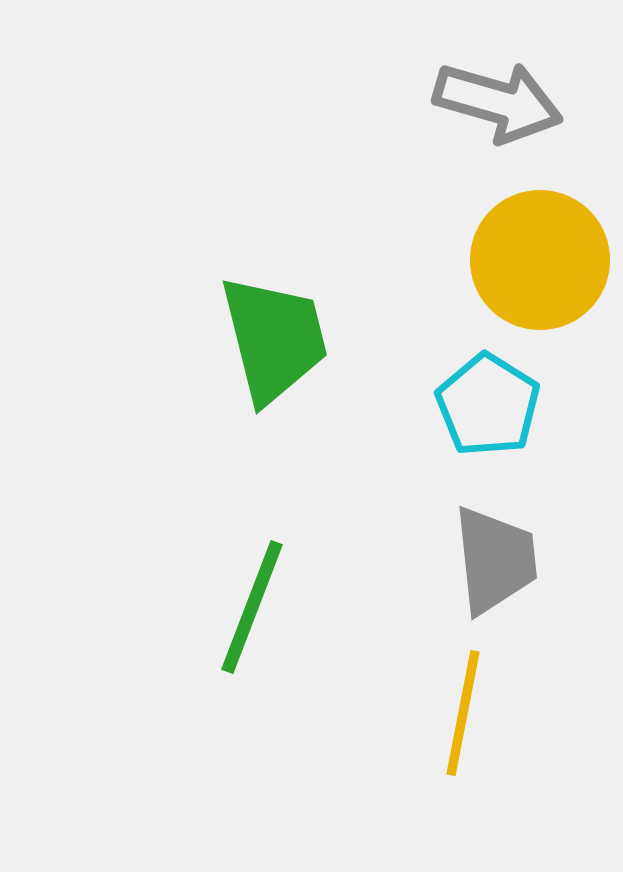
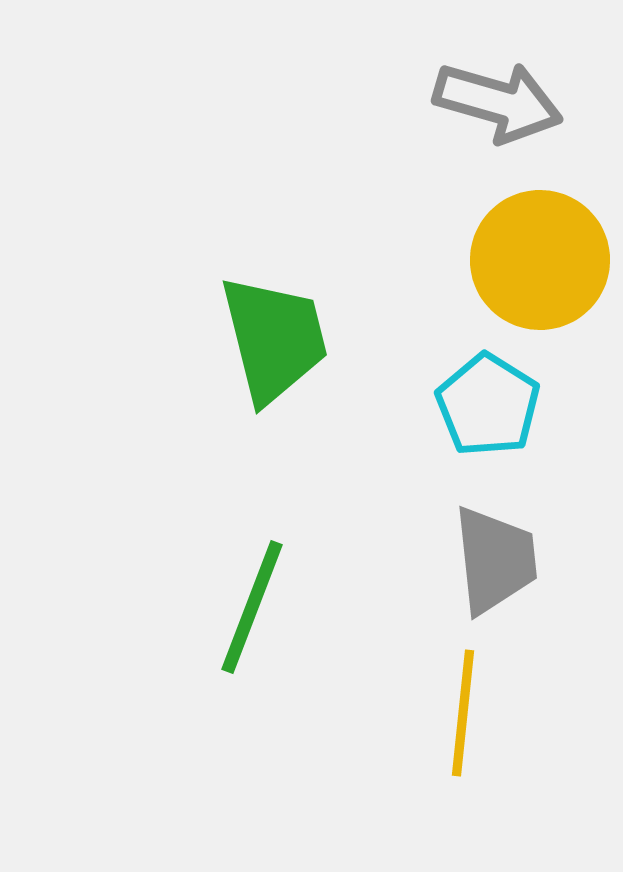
yellow line: rotated 5 degrees counterclockwise
